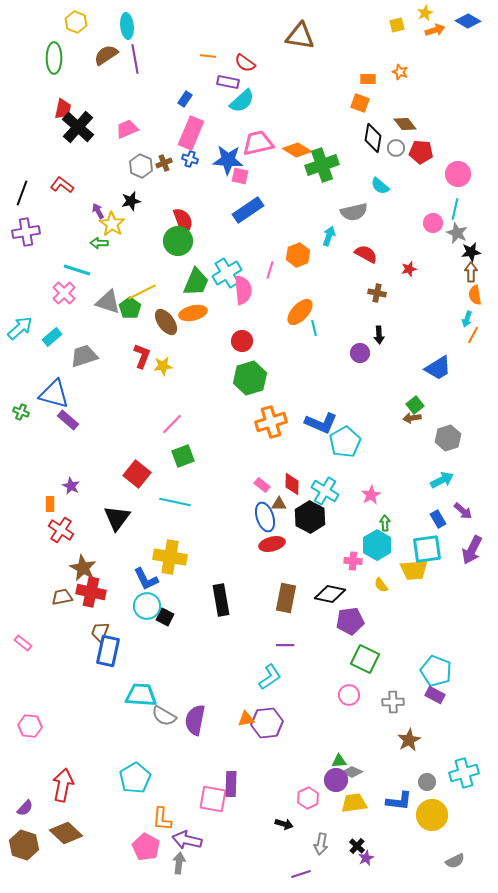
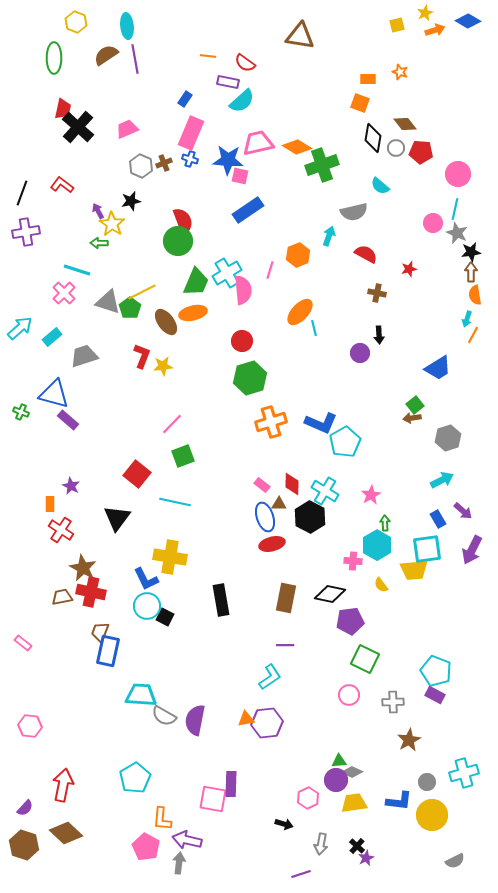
orange diamond at (297, 150): moved 3 px up
